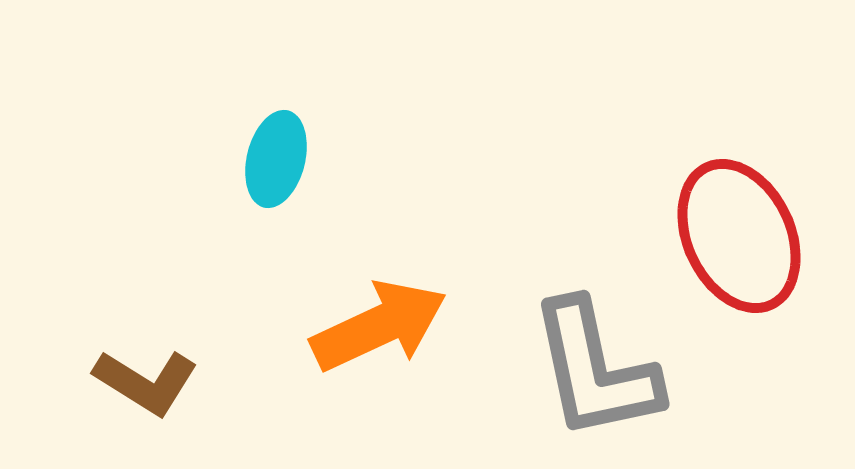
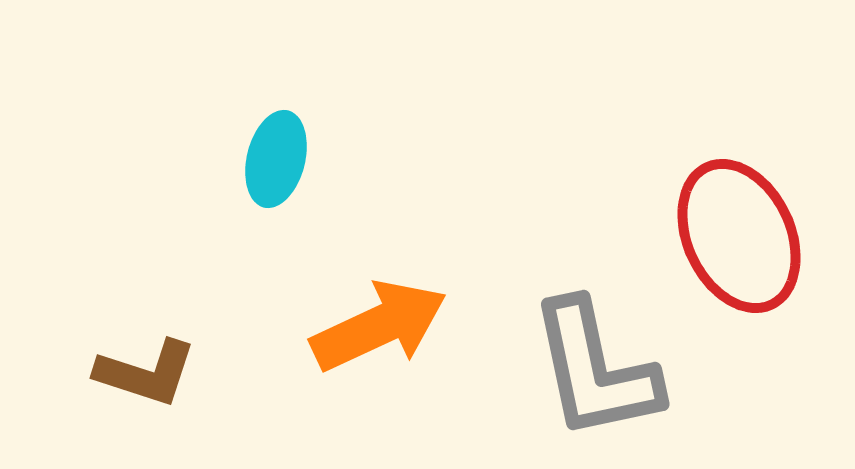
brown L-shape: moved 9 px up; rotated 14 degrees counterclockwise
